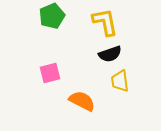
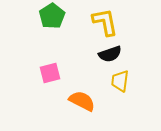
green pentagon: rotated 10 degrees counterclockwise
yellow trapezoid: rotated 15 degrees clockwise
